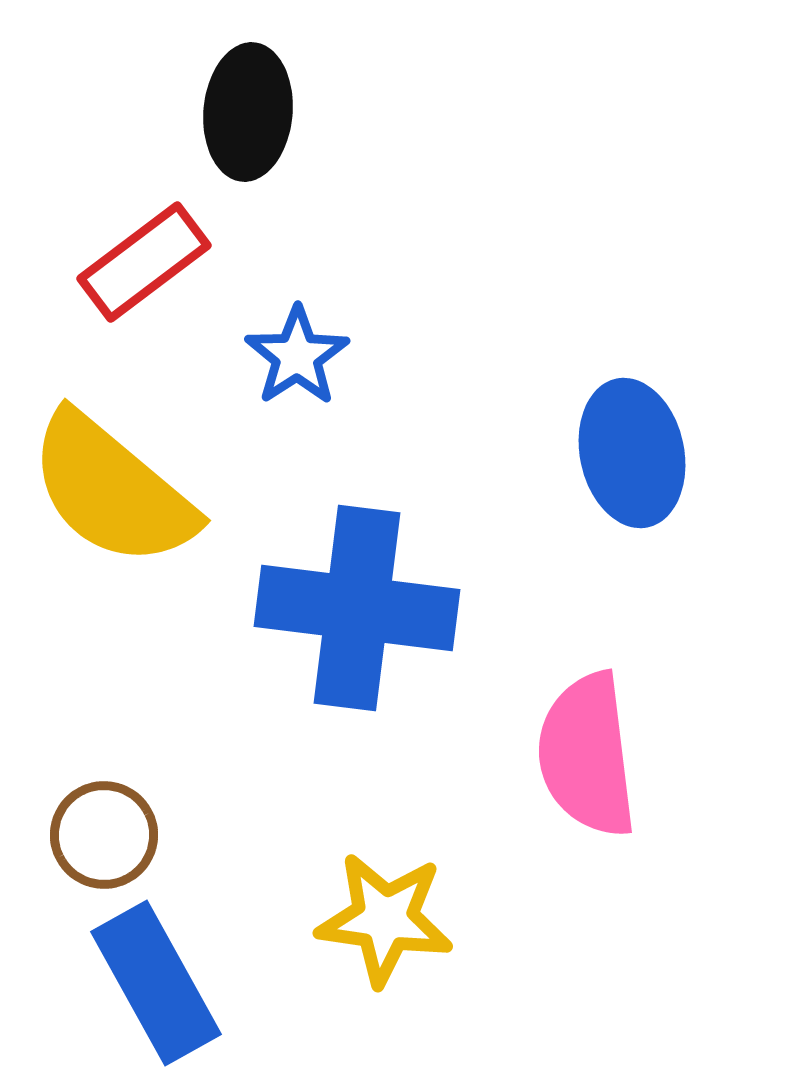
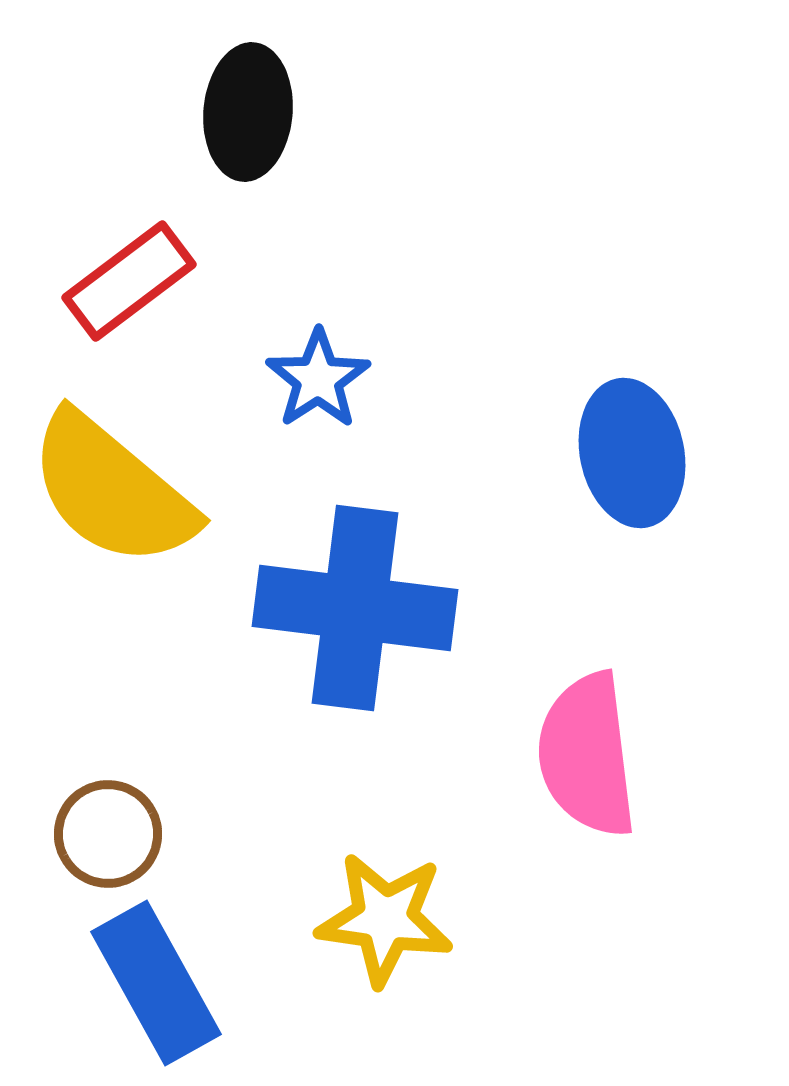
red rectangle: moved 15 px left, 19 px down
blue star: moved 21 px right, 23 px down
blue cross: moved 2 px left
brown circle: moved 4 px right, 1 px up
